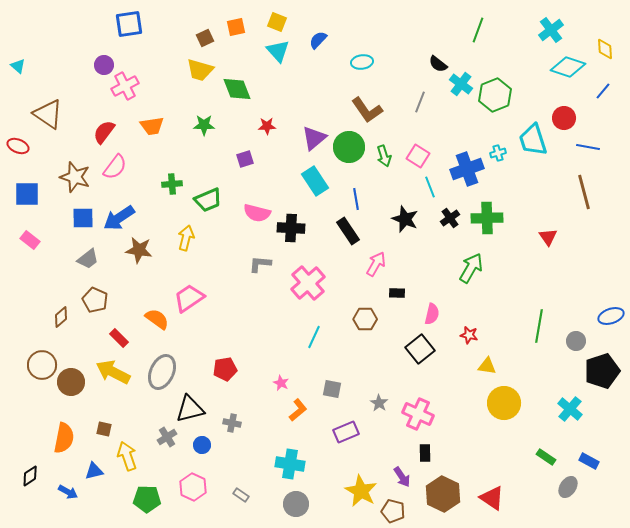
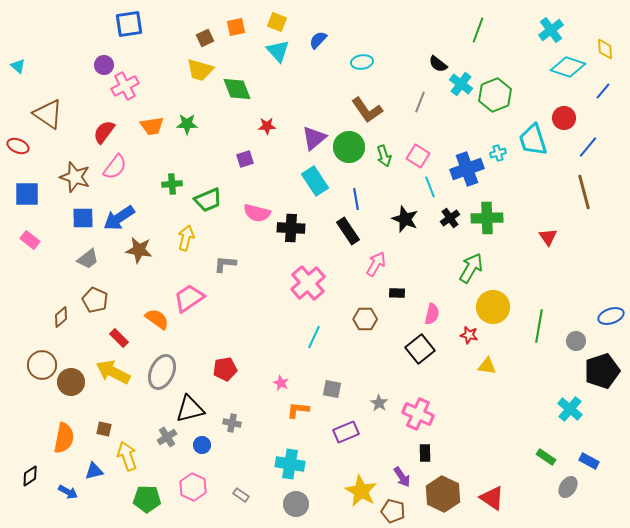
green star at (204, 125): moved 17 px left, 1 px up
blue line at (588, 147): rotated 60 degrees counterclockwise
gray L-shape at (260, 264): moved 35 px left
yellow circle at (504, 403): moved 11 px left, 96 px up
orange L-shape at (298, 410): rotated 135 degrees counterclockwise
